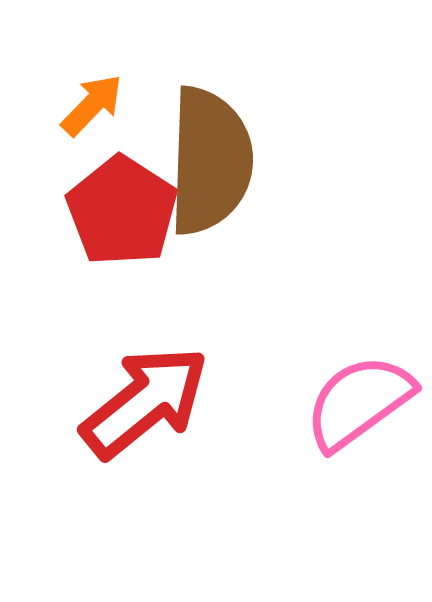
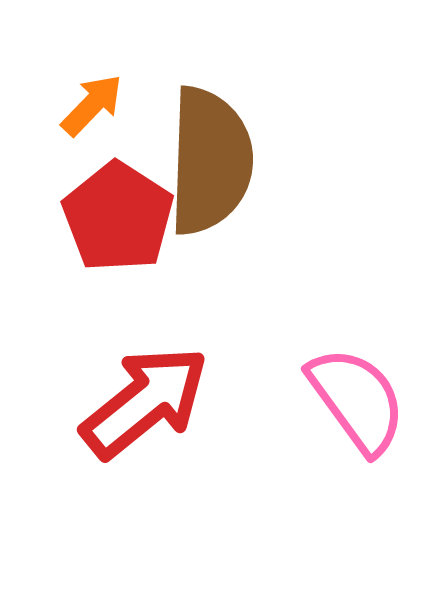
red pentagon: moved 4 px left, 6 px down
pink semicircle: moved 2 px left, 2 px up; rotated 90 degrees clockwise
